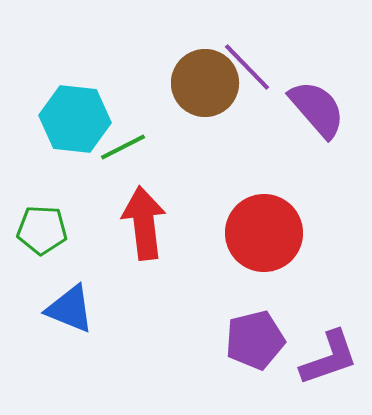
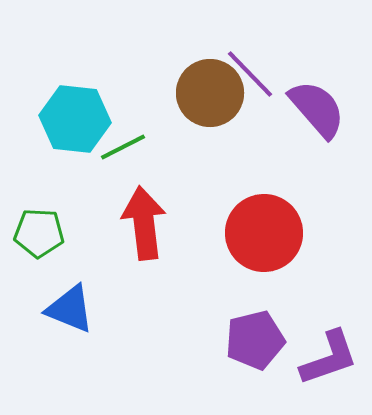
purple line: moved 3 px right, 7 px down
brown circle: moved 5 px right, 10 px down
green pentagon: moved 3 px left, 3 px down
